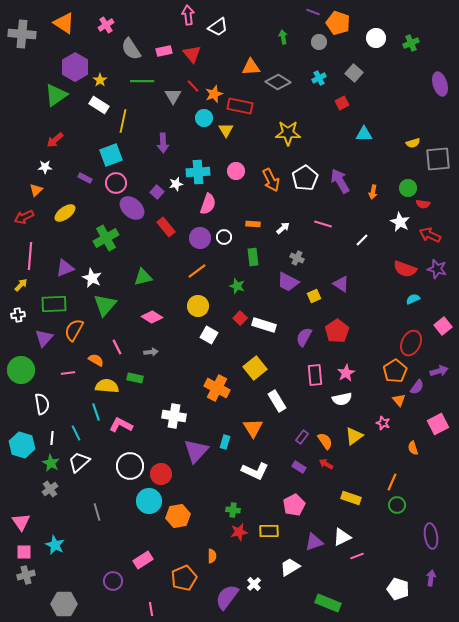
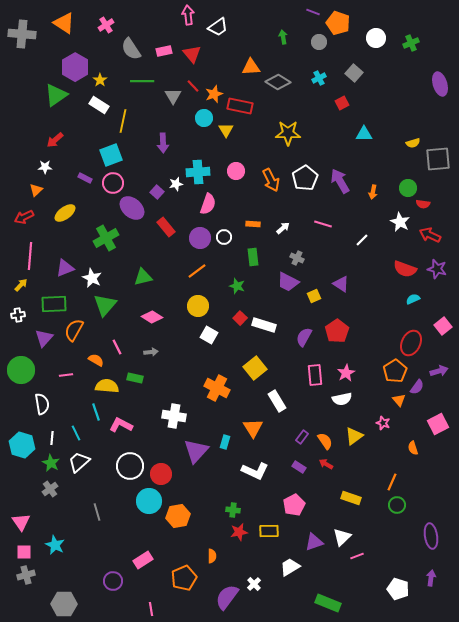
pink circle at (116, 183): moved 3 px left
pink line at (68, 373): moved 2 px left, 2 px down
white triangle at (342, 537): rotated 18 degrees counterclockwise
